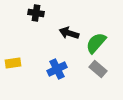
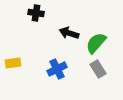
gray rectangle: rotated 18 degrees clockwise
